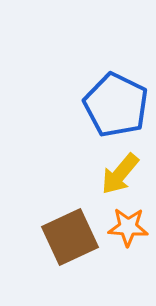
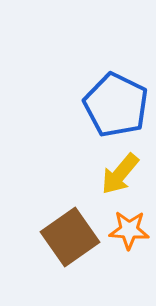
orange star: moved 1 px right, 3 px down
brown square: rotated 10 degrees counterclockwise
